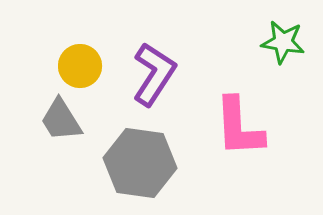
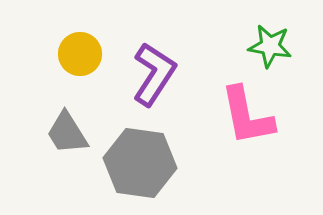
green star: moved 13 px left, 4 px down
yellow circle: moved 12 px up
gray trapezoid: moved 6 px right, 13 px down
pink L-shape: moved 8 px right, 11 px up; rotated 8 degrees counterclockwise
